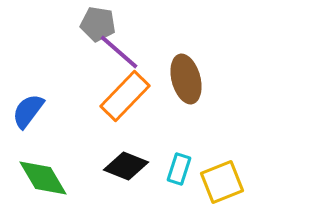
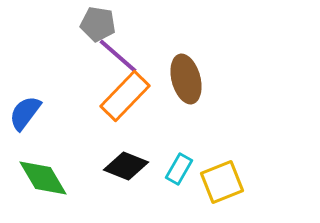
purple line: moved 1 px left, 4 px down
blue semicircle: moved 3 px left, 2 px down
cyan rectangle: rotated 12 degrees clockwise
